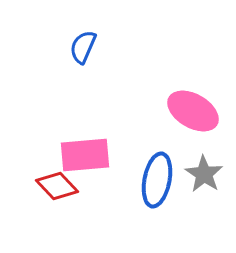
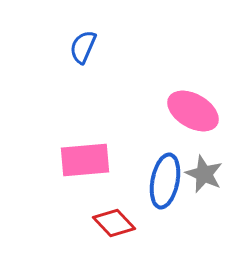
pink rectangle: moved 5 px down
gray star: rotated 9 degrees counterclockwise
blue ellipse: moved 8 px right, 1 px down
red diamond: moved 57 px right, 37 px down
